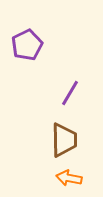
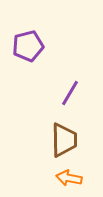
purple pentagon: moved 1 px right, 1 px down; rotated 12 degrees clockwise
